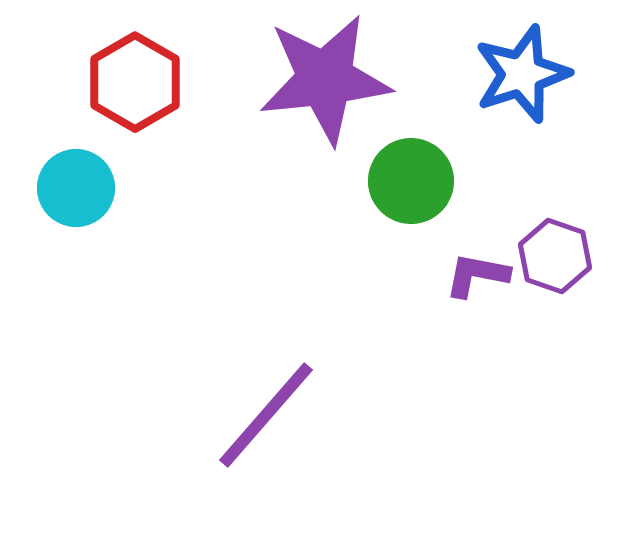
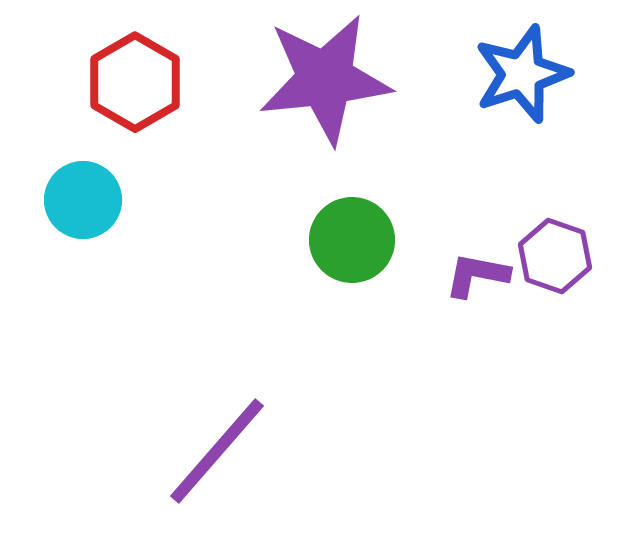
green circle: moved 59 px left, 59 px down
cyan circle: moved 7 px right, 12 px down
purple line: moved 49 px left, 36 px down
